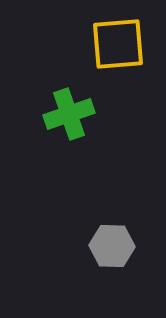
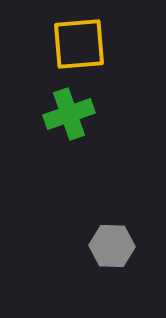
yellow square: moved 39 px left
